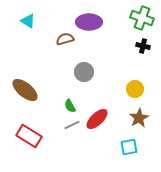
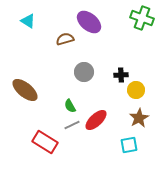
purple ellipse: rotated 40 degrees clockwise
black cross: moved 22 px left, 29 px down; rotated 16 degrees counterclockwise
yellow circle: moved 1 px right, 1 px down
red ellipse: moved 1 px left, 1 px down
red rectangle: moved 16 px right, 6 px down
cyan square: moved 2 px up
